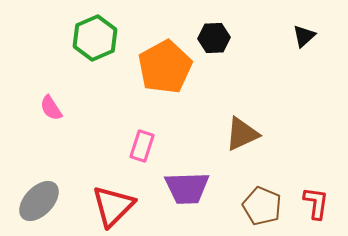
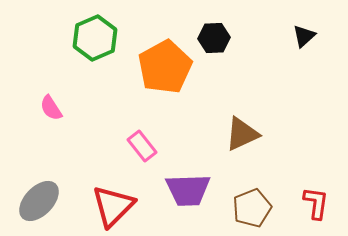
pink rectangle: rotated 56 degrees counterclockwise
purple trapezoid: moved 1 px right, 2 px down
brown pentagon: moved 10 px left, 2 px down; rotated 27 degrees clockwise
